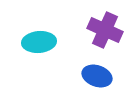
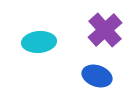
purple cross: rotated 24 degrees clockwise
